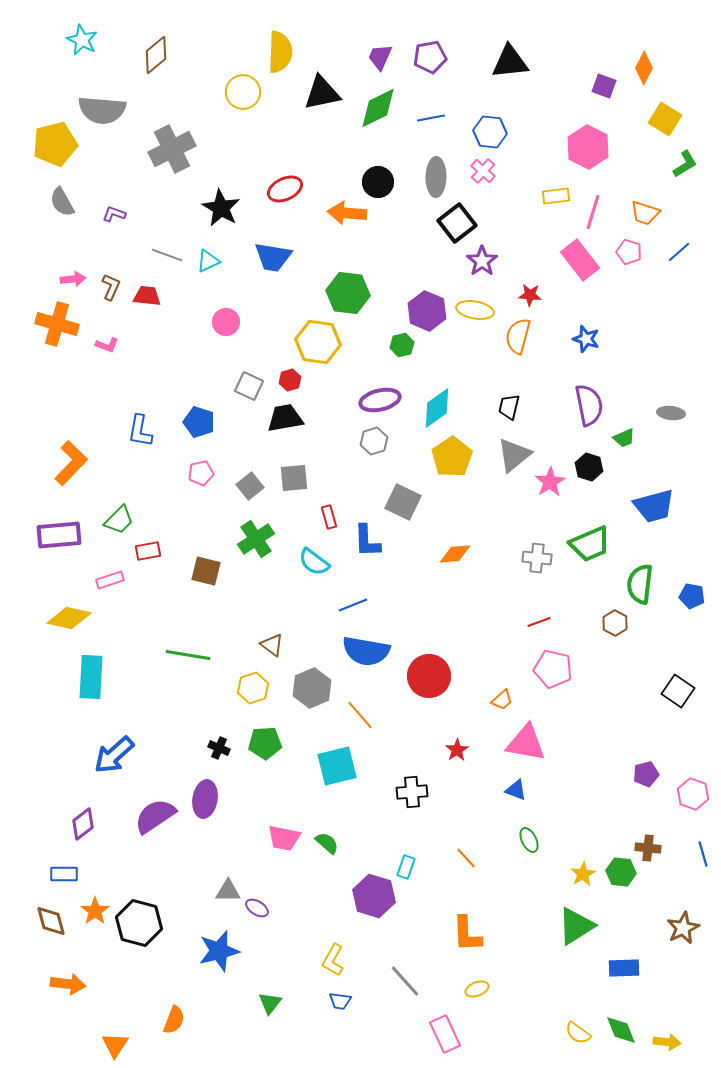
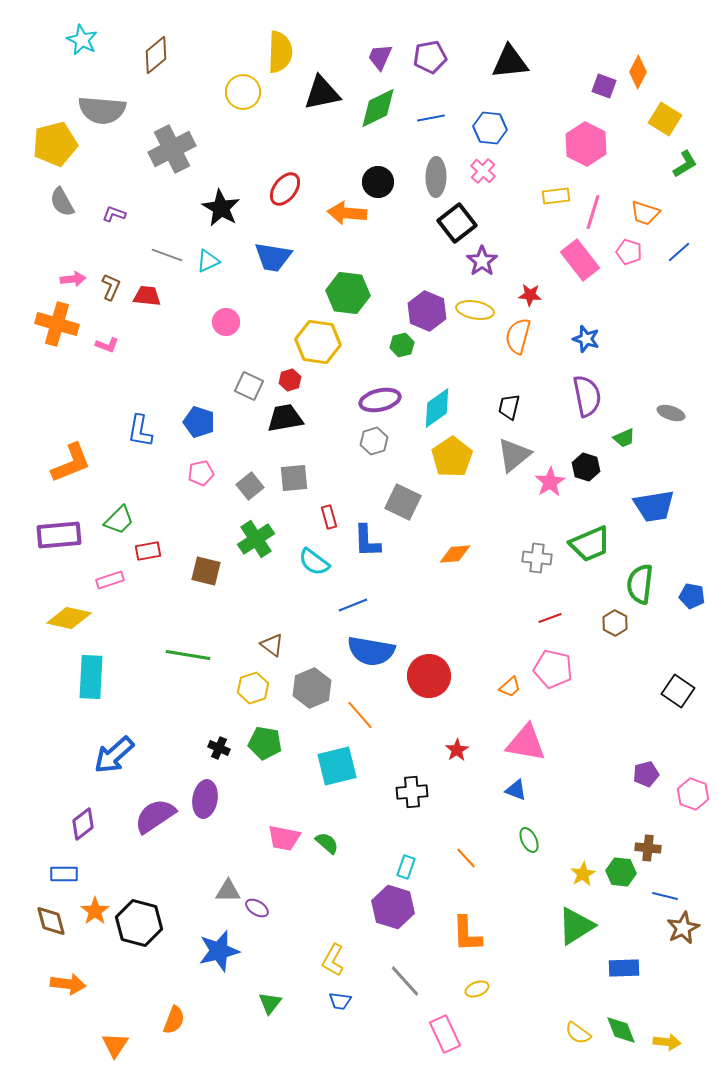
orange diamond at (644, 68): moved 6 px left, 4 px down
blue hexagon at (490, 132): moved 4 px up
pink hexagon at (588, 147): moved 2 px left, 3 px up
red ellipse at (285, 189): rotated 28 degrees counterclockwise
purple semicircle at (589, 405): moved 2 px left, 9 px up
gray ellipse at (671, 413): rotated 12 degrees clockwise
orange L-shape at (71, 463): rotated 24 degrees clockwise
black hexagon at (589, 467): moved 3 px left
blue trapezoid at (654, 506): rotated 6 degrees clockwise
red line at (539, 622): moved 11 px right, 4 px up
blue semicircle at (366, 651): moved 5 px right
orange trapezoid at (502, 700): moved 8 px right, 13 px up
green pentagon at (265, 743): rotated 12 degrees clockwise
blue line at (703, 854): moved 38 px left, 42 px down; rotated 60 degrees counterclockwise
purple hexagon at (374, 896): moved 19 px right, 11 px down
